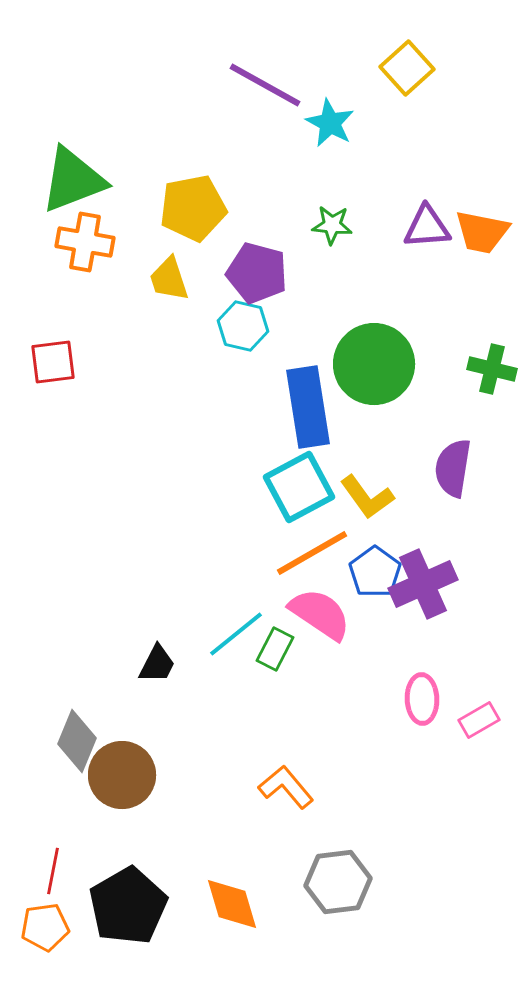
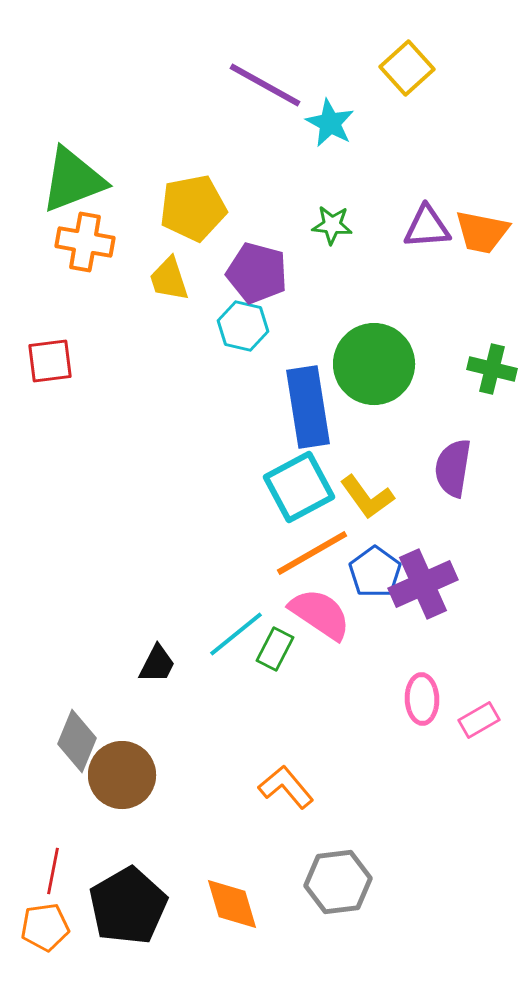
red square: moved 3 px left, 1 px up
